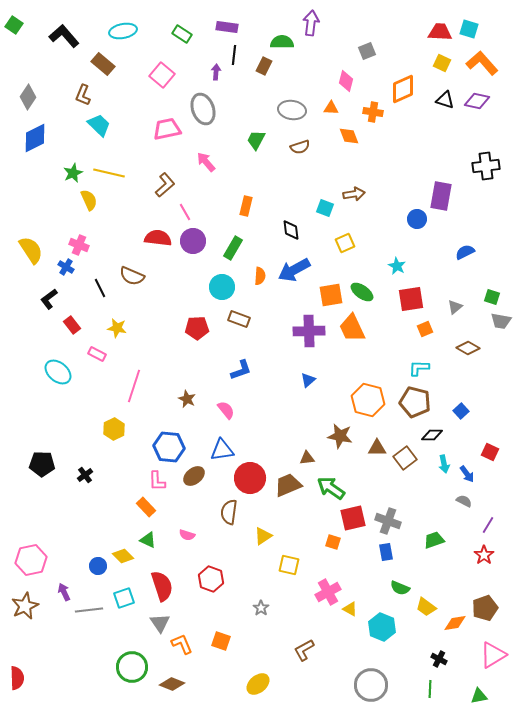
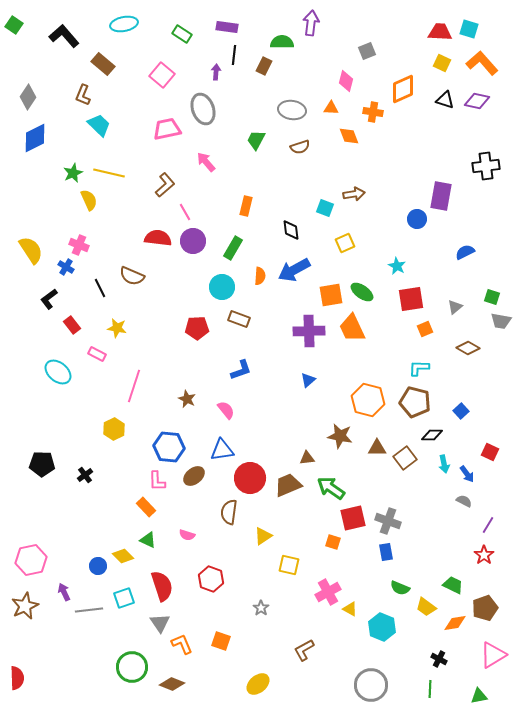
cyan ellipse at (123, 31): moved 1 px right, 7 px up
green trapezoid at (434, 540): moved 19 px right, 45 px down; rotated 45 degrees clockwise
